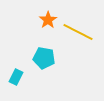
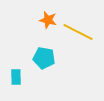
orange star: rotated 24 degrees counterclockwise
cyan rectangle: rotated 28 degrees counterclockwise
